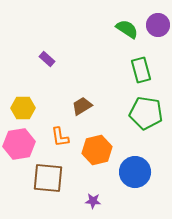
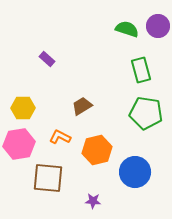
purple circle: moved 1 px down
green semicircle: rotated 15 degrees counterclockwise
orange L-shape: rotated 125 degrees clockwise
